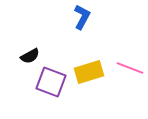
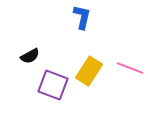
blue L-shape: rotated 15 degrees counterclockwise
yellow rectangle: moved 1 px up; rotated 40 degrees counterclockwise
purple square: moved 2 px right, 3 px down
